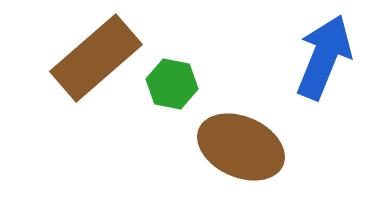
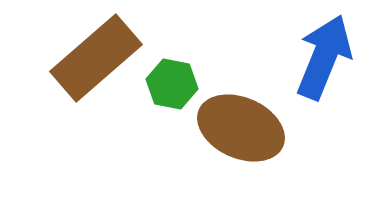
brown ellipse: moved 19 px up
